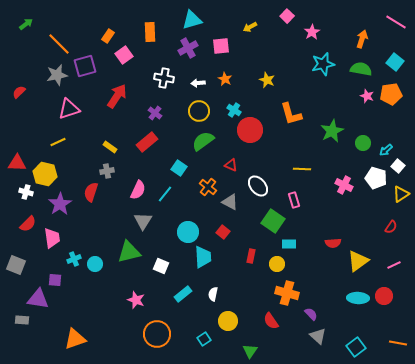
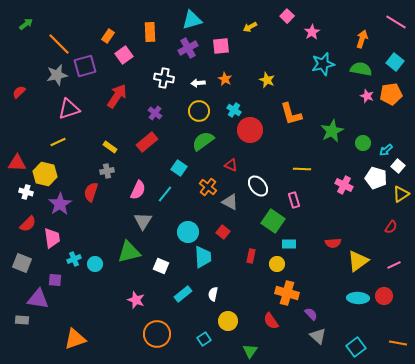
gray square at (16, 265): moved 6 px right, 2 px up
